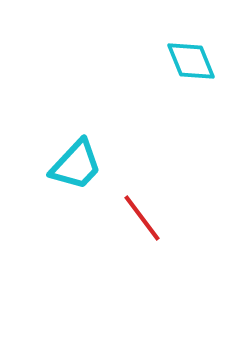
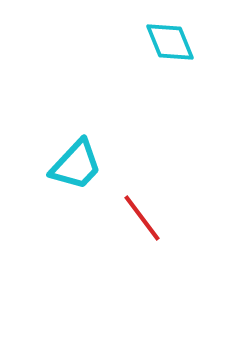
cyan diamond: moved 21 px left, 19 px up
